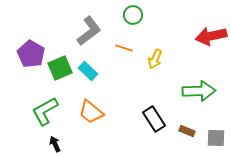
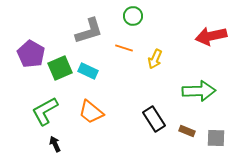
green circle: moved 1 px down
gray L-shape: rotated 20 degrees clockwise
cyan rectangle: rotated 18 degrees counterclockwise
